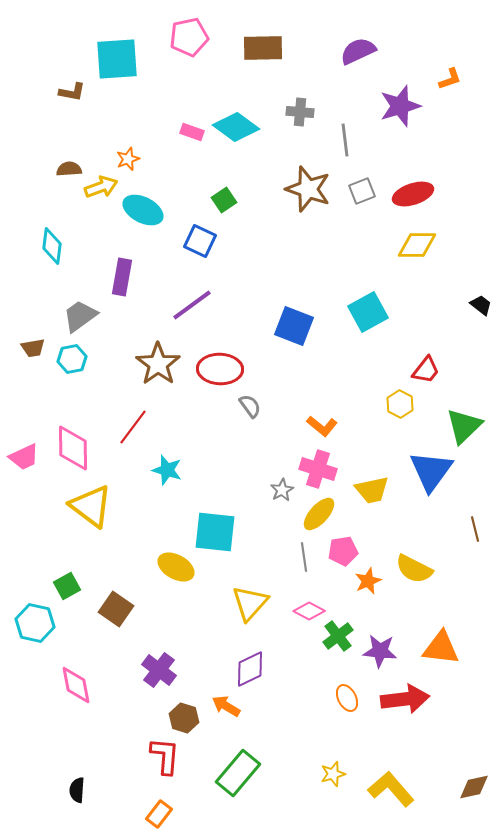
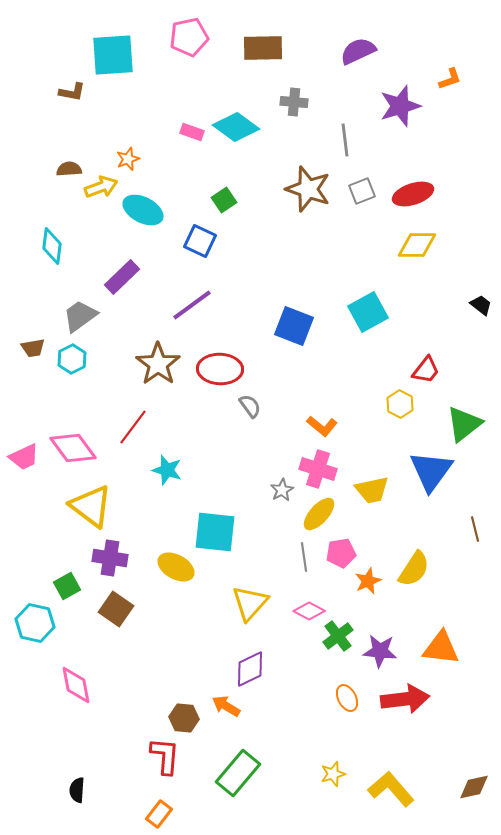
cyan square at (117, 59): moved 4 px left, 4 px up
gray cross at (300, 112): moved 6 px left, 10 px up
purple rectangle at (122, 277): rotated 36 degrees clockwise
cyan hexagon at (72, 359): rotated 16 degrees counterclockwise
green triangle at (464, 426): moved 2 px up; rotated 6 degrees clockwise
pink diamond at (73, 448): rotated 36 degrees counterclockwise
pink pentagon at (343, 551): moved 2 px left, 2 px down
yellow semicircle at (414, 569): rotated 84 degrees counterclockwise
purple cross at (159, 670): moved 49 px left, 112 px up; rotated 28 degrees counterclockwise
brown hexagon at (184, 718): rotated 12 degrees counterclockwise
